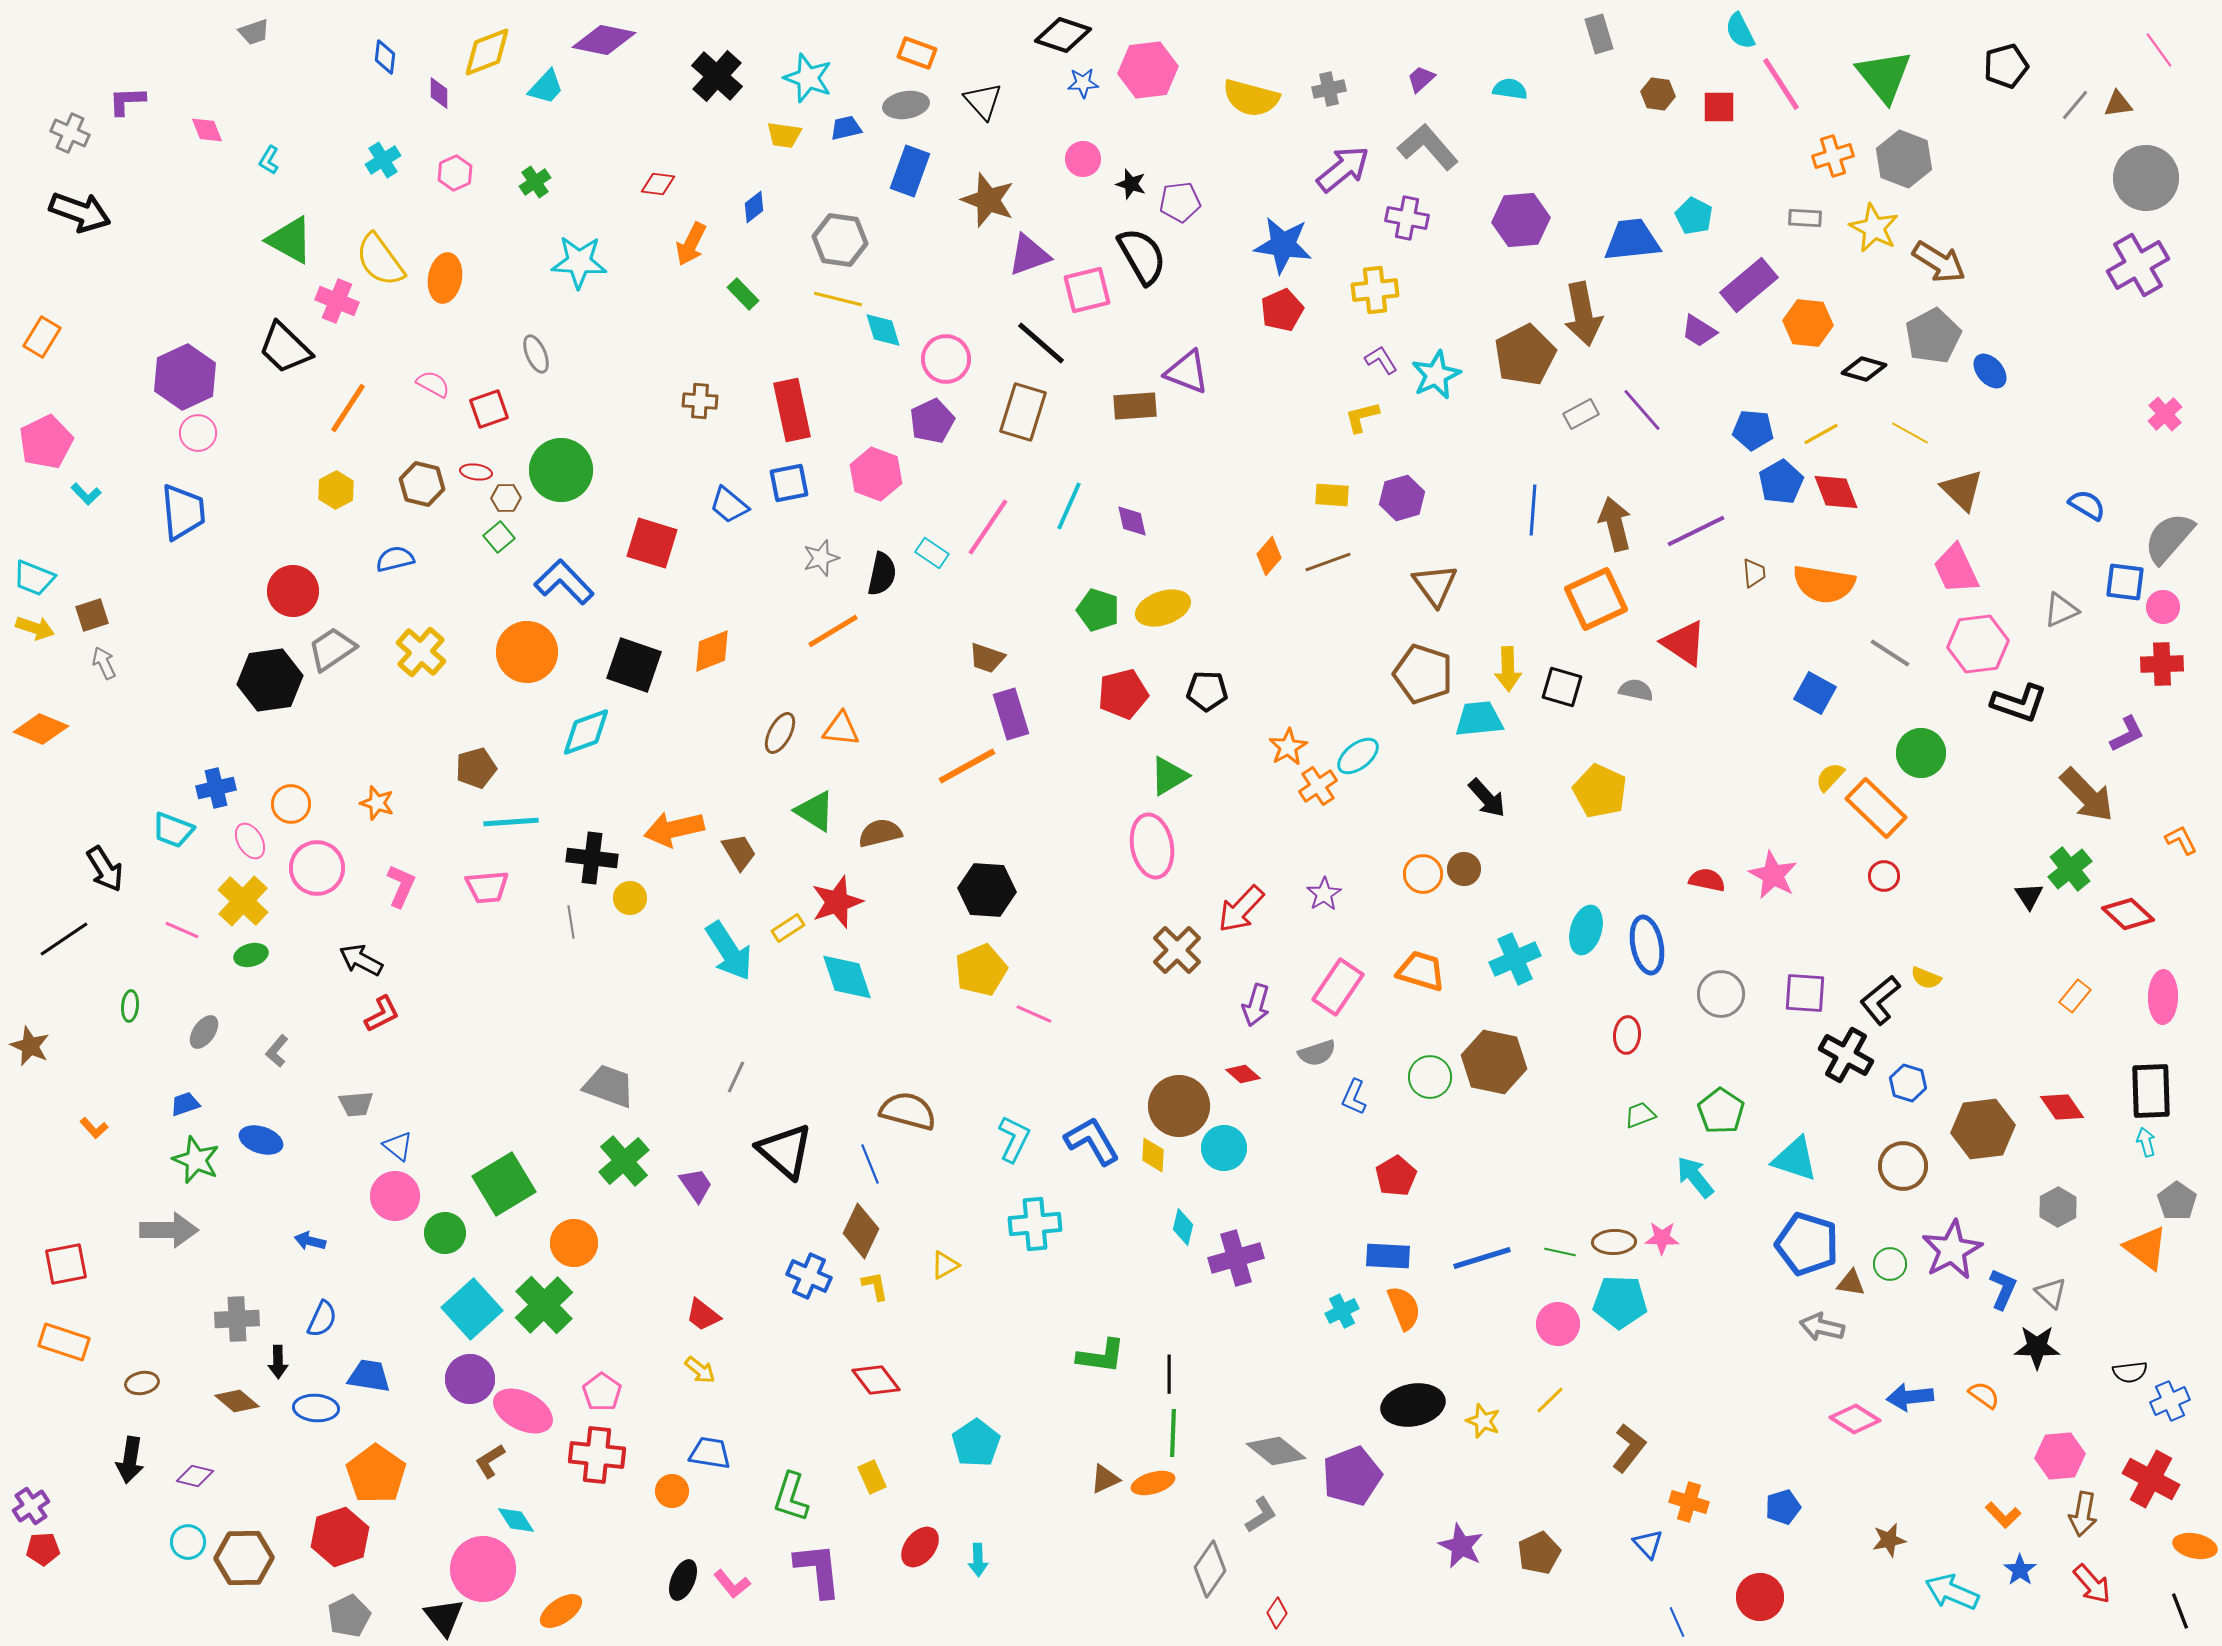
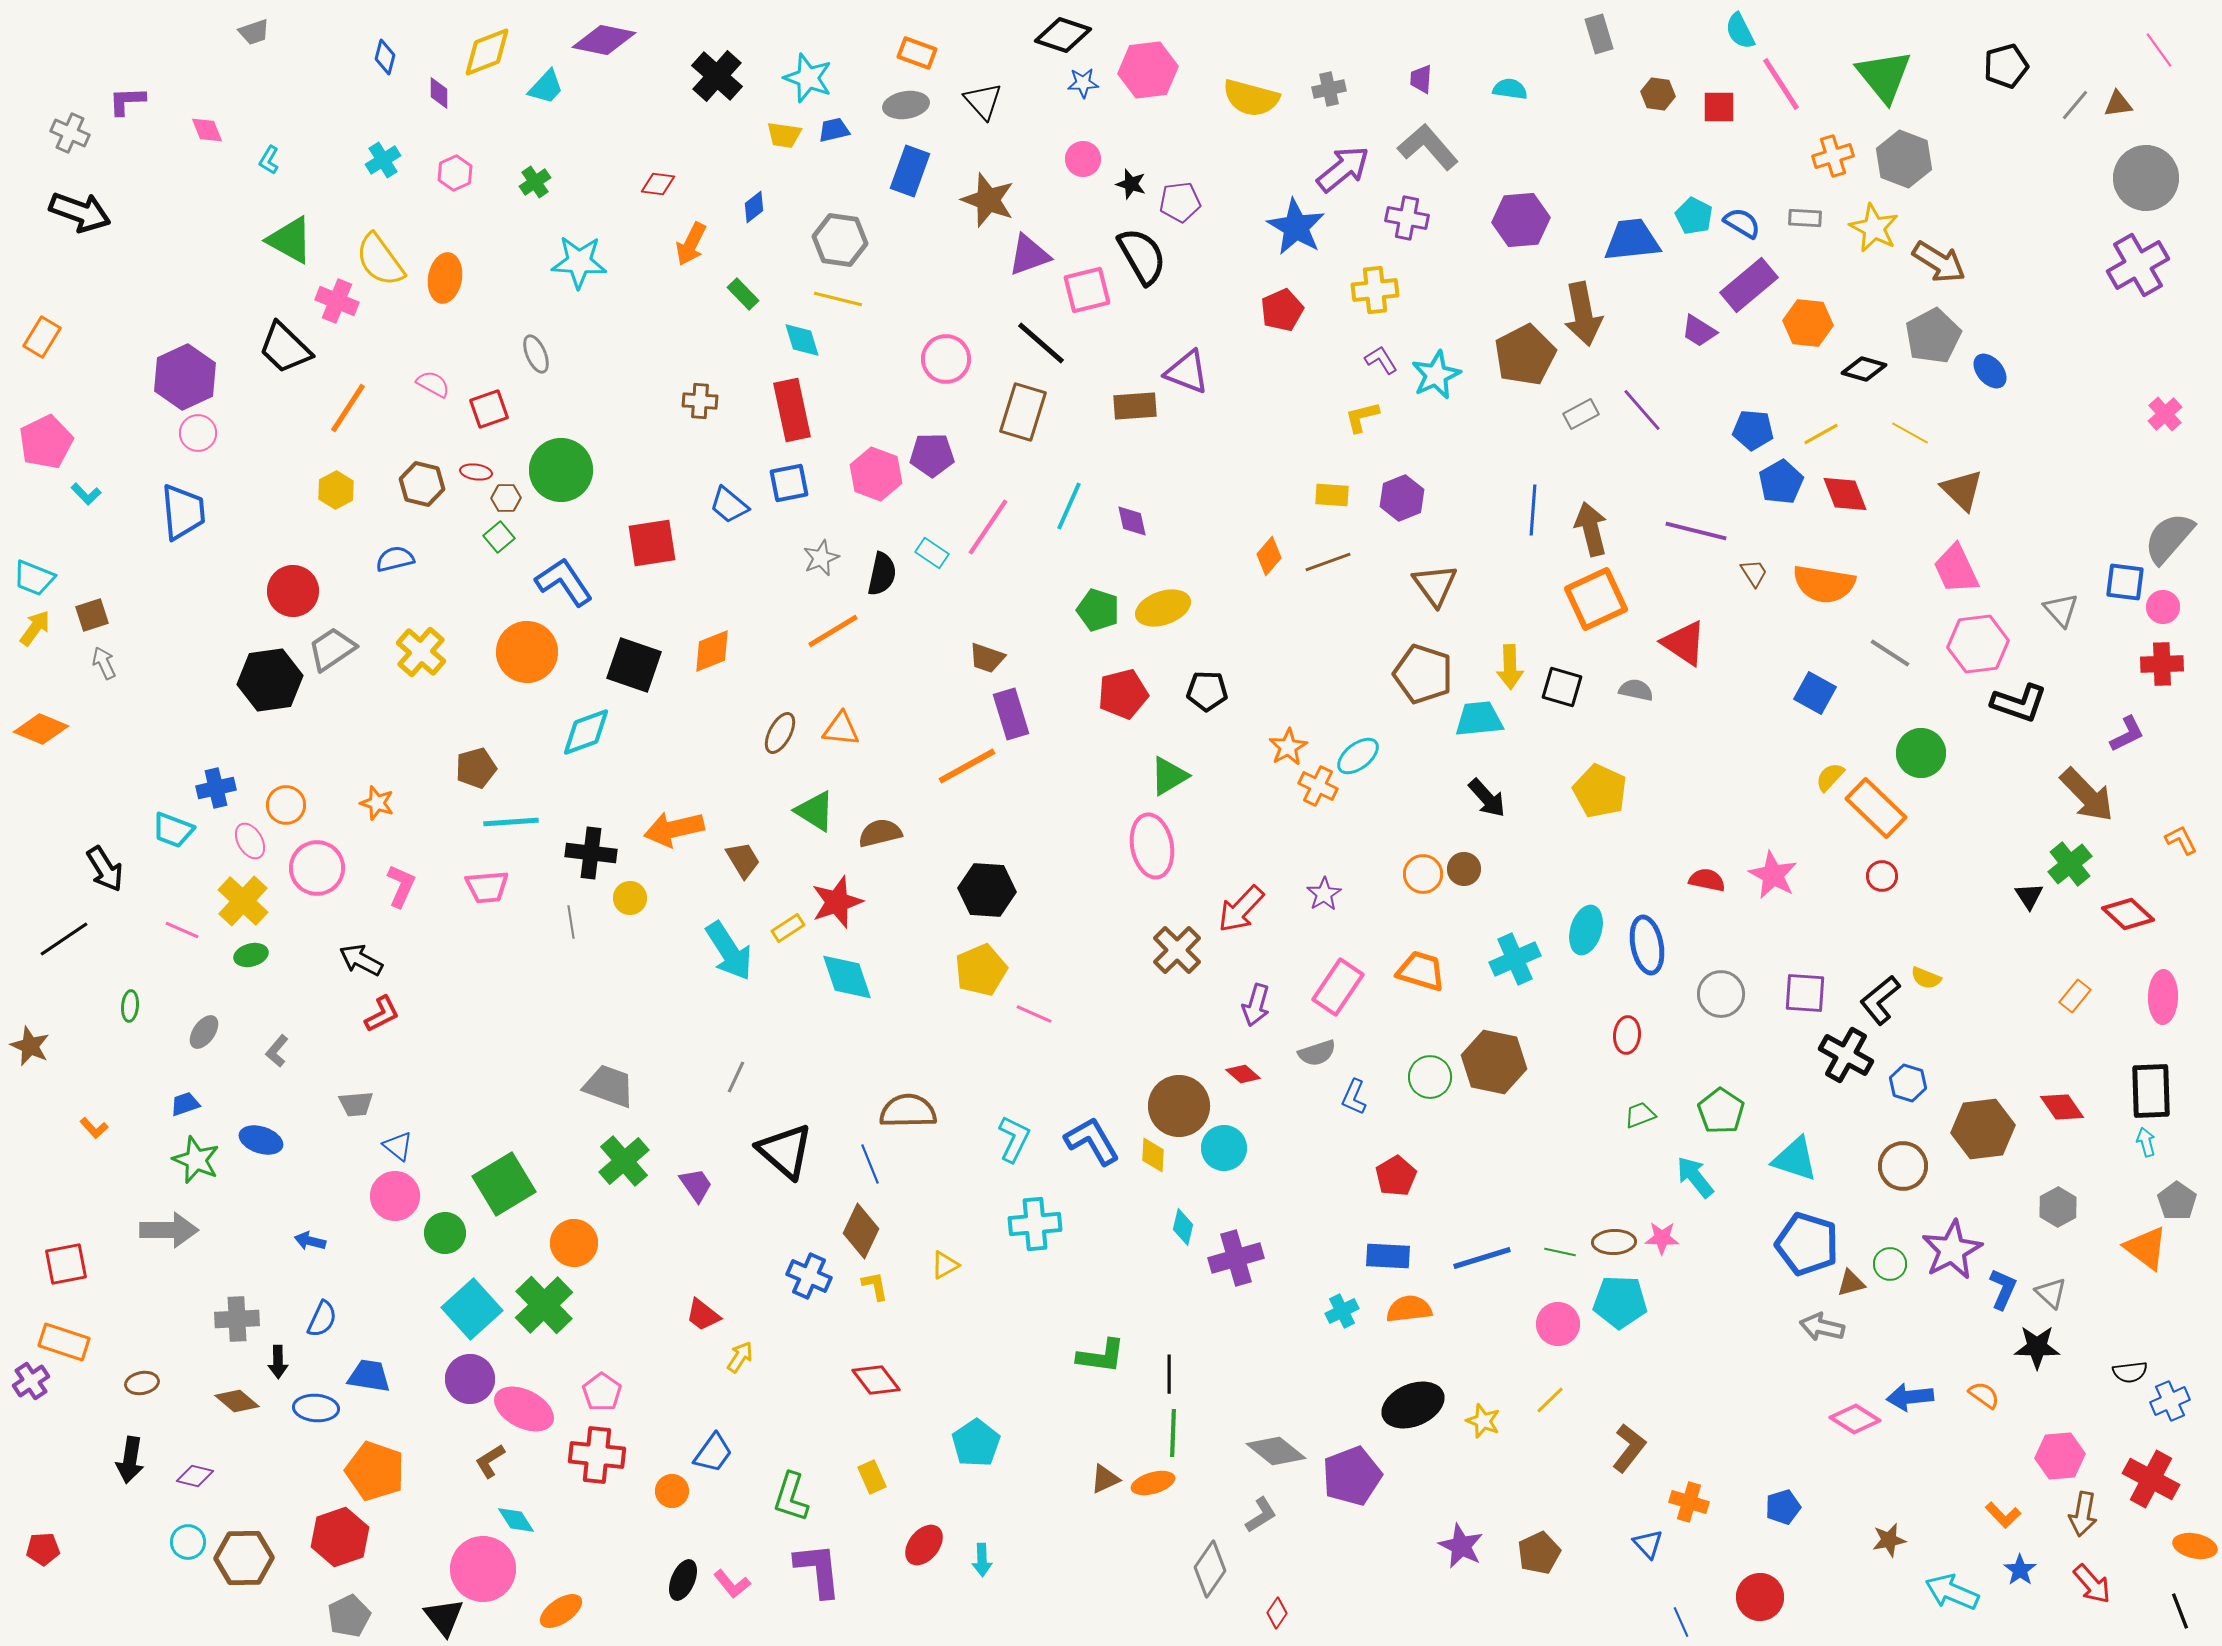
blue diamond at (385, 57): rotated 8 degrees clockwise
purple trapezoid at (1421, 79): rotated 44 degrees counterclockwise
blue trapezoid at (846, 128): moved 12 px left, 2 px down
blue star at (1283, 245): moved 13 px right, 18 px up; rotated 22 degrees clockwise
cyan diamond at (883, 330): moved 81 px left, 10 px down
purple pentagon at (932, 421): moved 34 px down; rotated 24 degrees clockwise
red diamond at (1836, 492): moved 9 px right, 2 px down
purple hexagon at (1402, 498): rotated 6 degrees counterclockwise
blue semicircle at (2087, 505): moved 345 px left, 282 px up
brown arrow at (1615, 524): moved 24 px left, 5 px down
purple line at (1696, 531): rotated 40 degrees clockwise
red square at (652, 543): rotated 26 degrees counterclockwise
gray star at (821, 558): rotated 6 degrees counterclockwise
brown trapezoid at (1754, 573): rotated 28 degrees counterclockwise
blue L-shape at (564, 582): rotated 10 degrees clockwise
gray triangle at (2061, 610): rotated 48 degrees counterclockwise
yellow arrow at (35, 628): rotated 72 degrees counterclockwise
yellow arrow at (1508, 669): moved 2 px right, 2 px up
orange cross at (1318, 786): rotated 30 degrees counterclockwise
orange circle at (291, 804): moved 5 px left, 1 px down
brown trapezoid at (739, 852): moved 4 px right, 8 px down
black cross at (592, 858): moved 1 px left, 5 px up
green cross at (2070, 869): moved 5 px up
red circle at (1884, 876): moved 2 px left
brown semicircle at (908, 1111): rotated 16 degrees counterclockwise
brown triangle at (1851, 1283): rotated 24 degrees counterclockwise
orange semicircle at (1404, 1308): moved 5 px right, 1 px down; rotated 75 degrees counterclockwise
yellow arrow at (700, 1370): moved 40 px right, 13 px up; rotated 96 degrees counterclockwise
black ellipse at (1413, 1405): rotated 12 degrees counterclockwise
pink ellipse at (523, 1411): moved 1 px right, 2 px up
blue trapezoid at (710, 1453): moved 3 px right; rotated 117 degrees clockwise
orange pentagon at (376, 1474): moved 1 px left, 3 px up; rotated 16 degrees counterclockwise
purple cross at (31, 1506): moved 125 px up
red ellipse at (920, 1547): moved 4 px right, 2 px up
cyan arrow at (978, 1560): moved 4 px right
blue line at (1677, 1622): moved 4 px right
